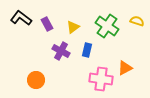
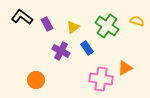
black L-shape: moved 1 px right, 1 px up
blue rectangle: moved 2 px up; rotated 48 degrees counterclockwise
